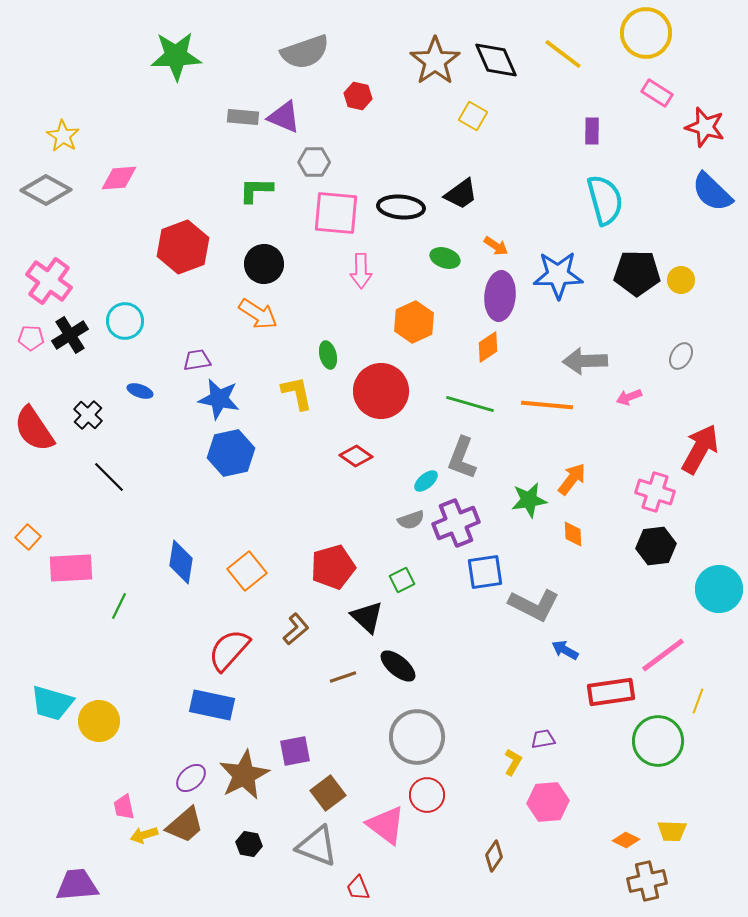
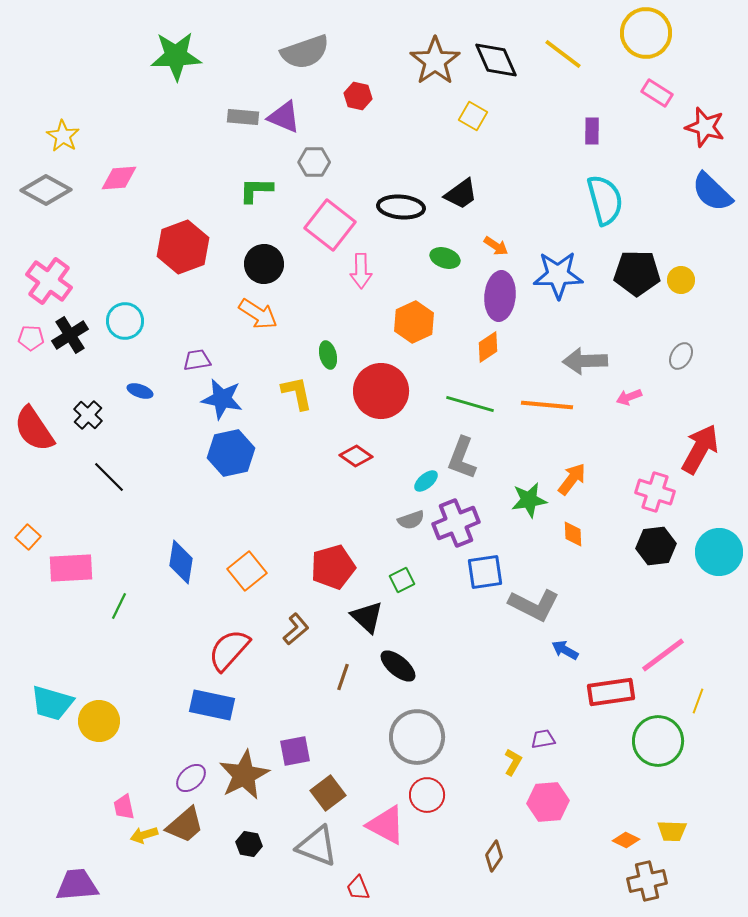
pink square at (336, 213): moved 6 px left, 12 px down; rotated 33 degrees clockwise
blue star at (219, 399): moved 3 px right
cyan circle at (719, 589): moved 37 px up
brown line at (343, 677): rotated 52 degrees counterclockwise
pink triangle at (386, 825): rotated 9 degrees counterclockwise
